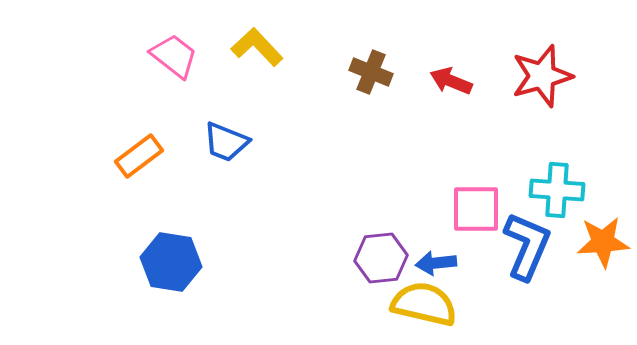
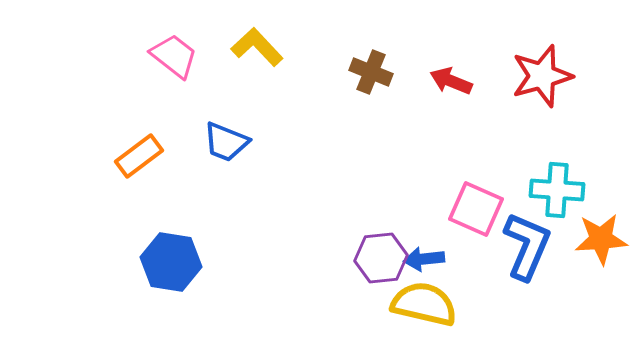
pink square: rotated 24 degrees clockwise
orange star: moved 2 px left, 3 px up
blue arrow: moved 12 px left, 4 px up
